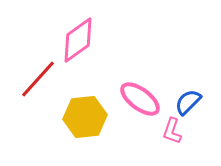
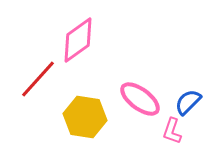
yellow hexagon: rotated 15 degrees clockwise
